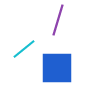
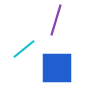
purple line: moved 2 px left
